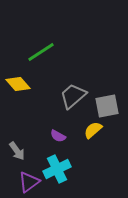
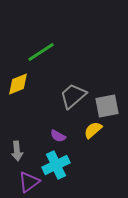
yellow diamond: rotated 70 degrees counterclockwise
gray arrow: rotated 30 degrees clockwise
cyan cross: moved 1 px left, 4 px up
